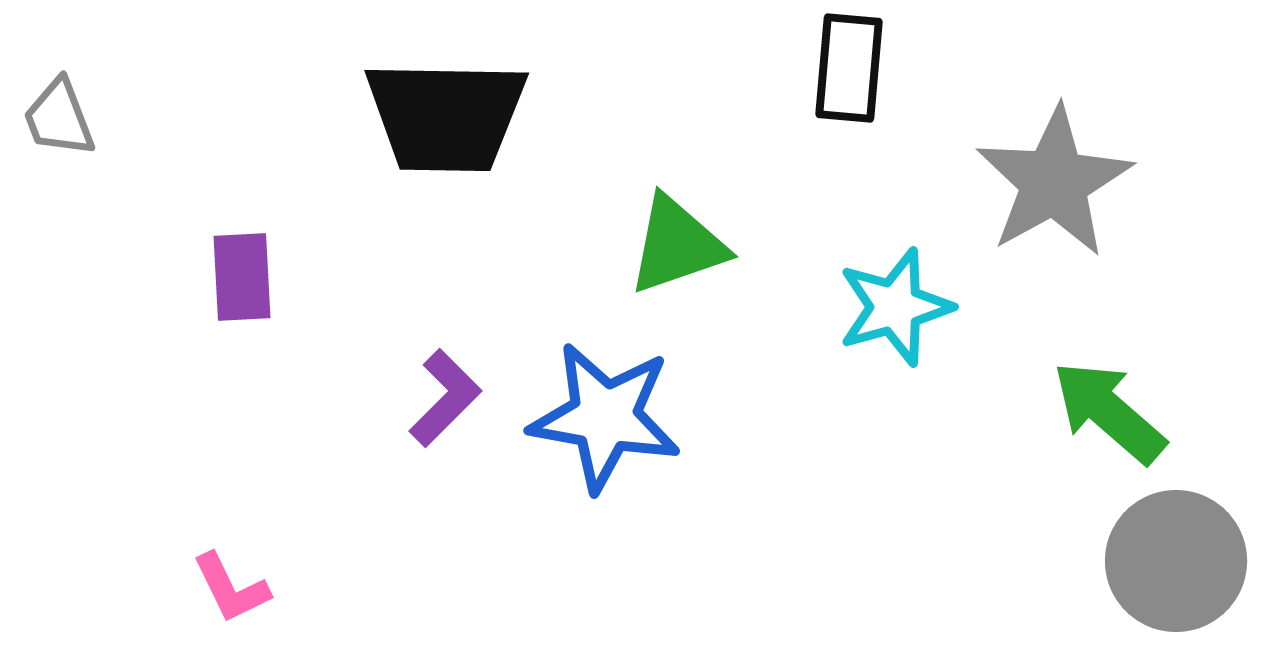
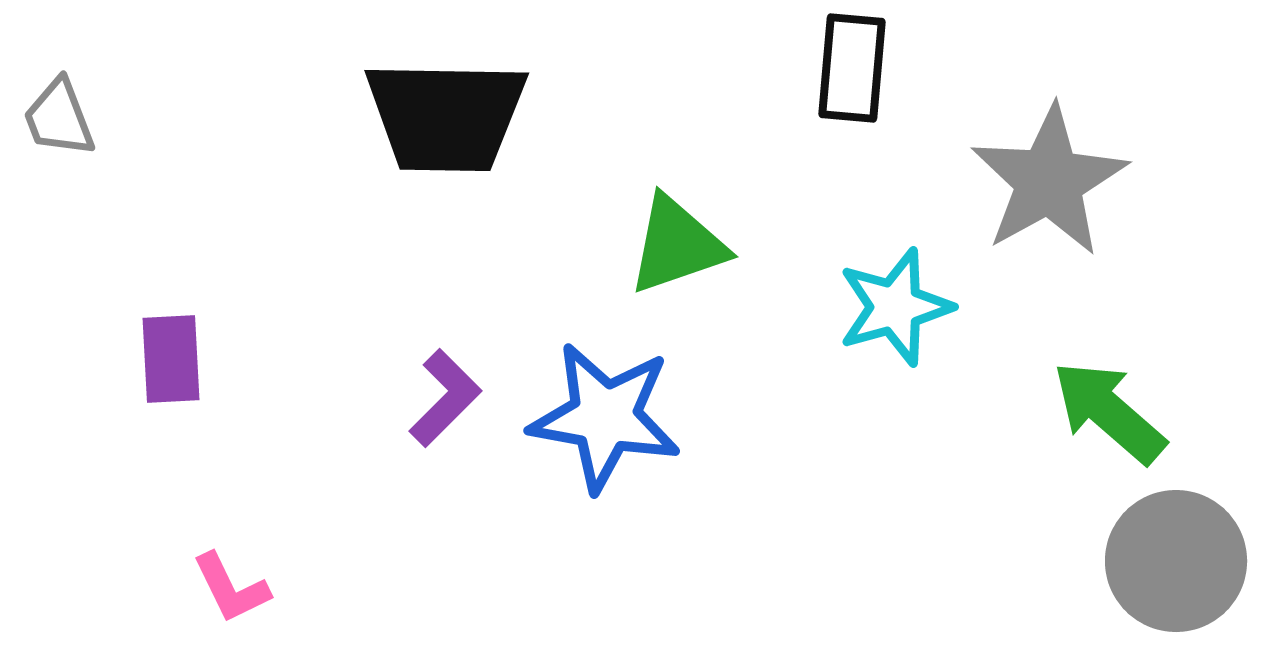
black rectangle: moved 3 px right
gray star: moved 5 px left, 1 px up
purple rectangle: moved 71 px left, 82 px down
